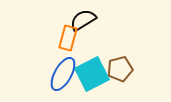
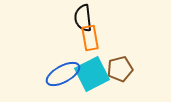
black semicircle: moved 2 px up; rotated 64 degrees counterclockwise
orange rectangle: moved 22 px right; rotated 25 degrees counterclockwise
blue ellipse: rotated 32 degrees clockwise
